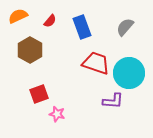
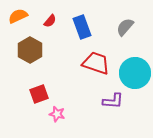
cyan circle: moved 6 px right
